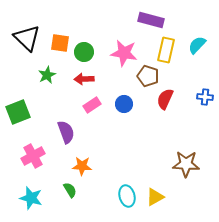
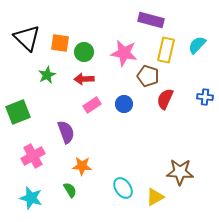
brown star: moved 6 px left, 8 px down
cyan ellipse: moved 4 px left, 8 px up; rotated 20 degrees counterclockwise
